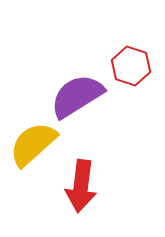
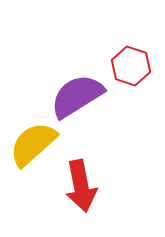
red arrow: rotated 18 degrees counterclockwise
